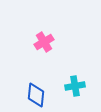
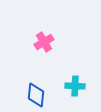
cyan cross: rotated 12 degrees clockwise
